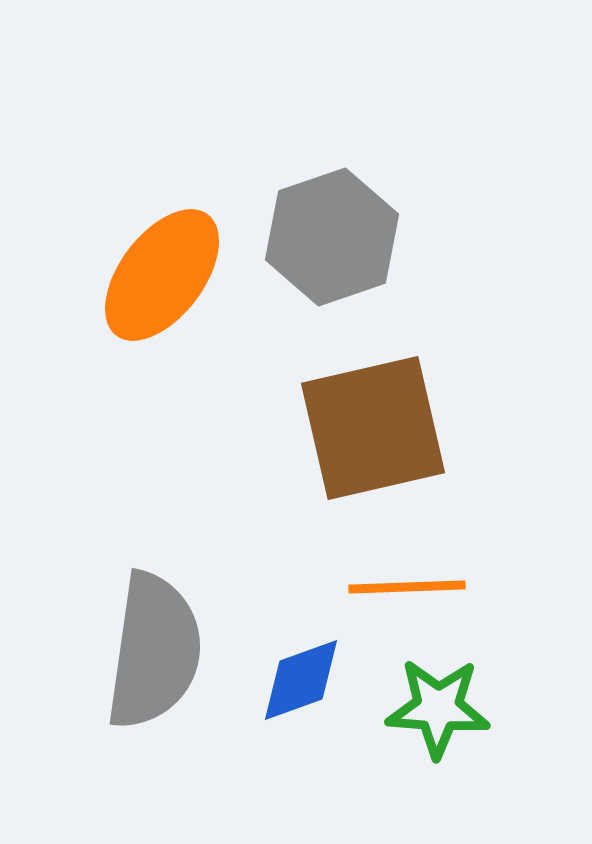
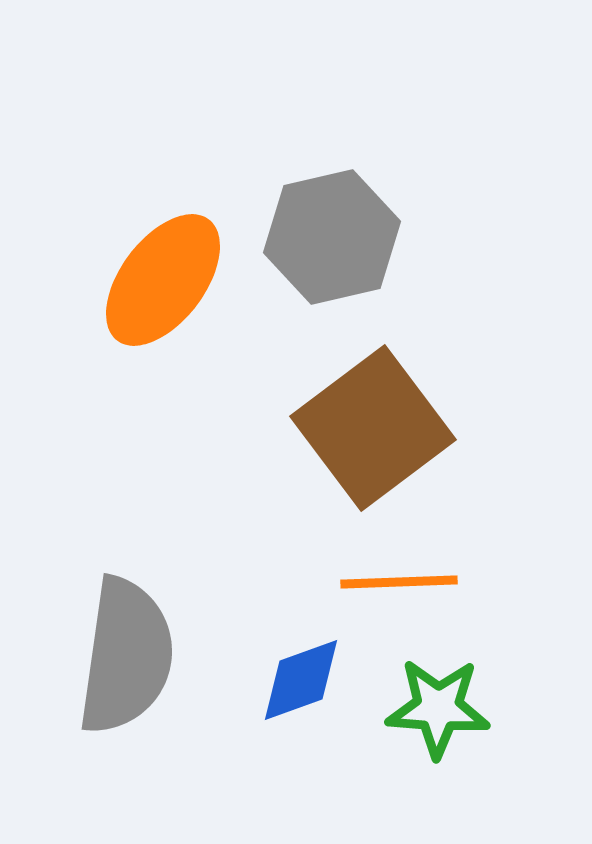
gray hexagon: rotated 6 degrees clockwise
orange ellipse: moved 1 px right, 5 px down
brown square: rotated 24 degrees counterclockwise
orange line: moved 8 px left, 5 px up
gray semicircle: moved 28 px left, 5 px down
